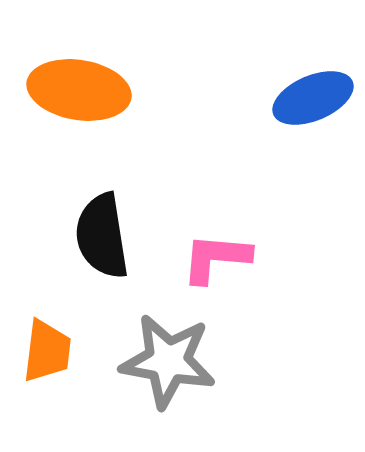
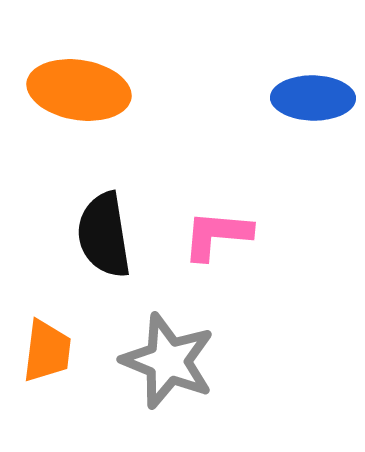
blue ellipse: rotated 24 degrees clockwise
black semicircle: moved 2 px right, 1 px up
pink L-shape: moved 1 px right, 23 px up
gray star: rotated 12 degrees clockwise
